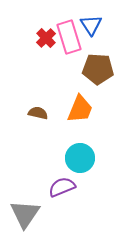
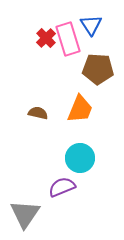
pink rectangle: moved 1 px left, 2 px down
